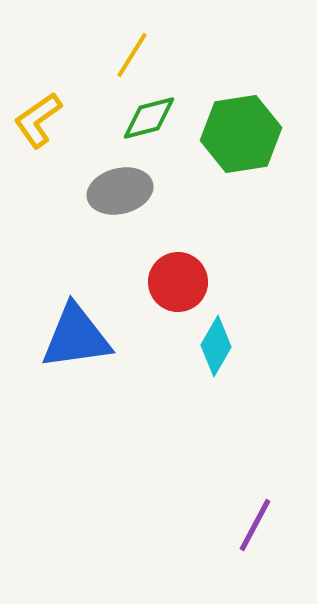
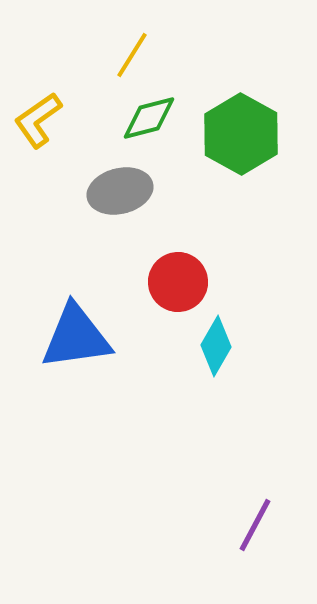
green hexagon: rotated 22 degrees counterclockwise
